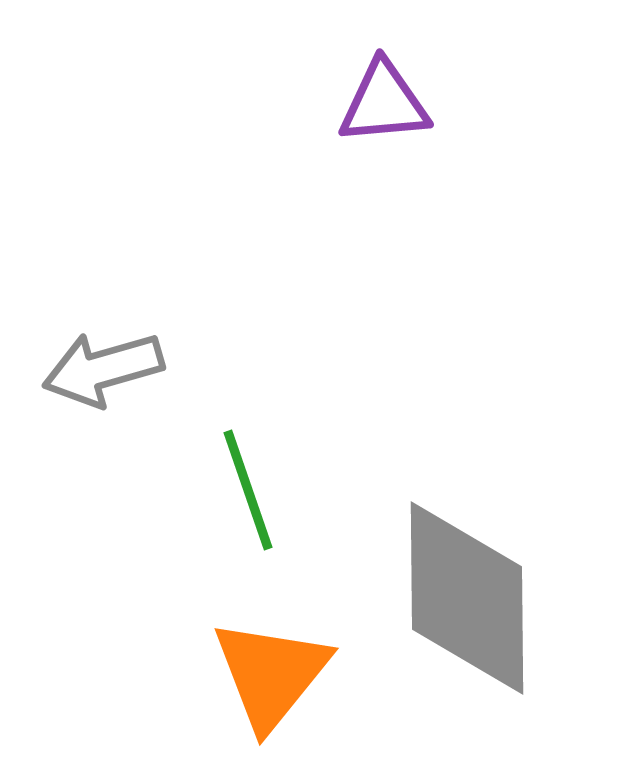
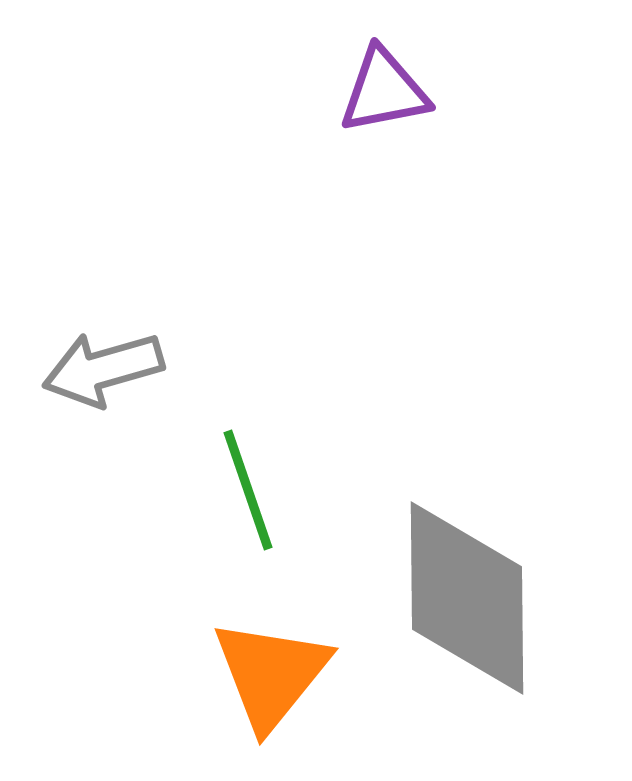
purple triangle: moved 12 px up; rotated 6 degrees counterclockwise
